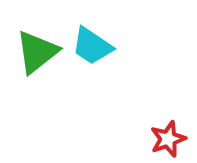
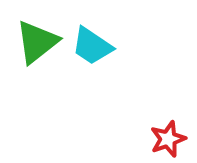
green triangle: moved 10 px up
